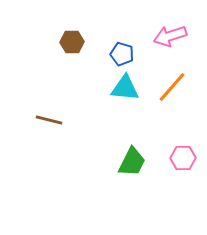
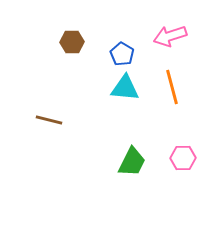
blue pentagon: rotated 15 degrees clockwise
orange line: rotated 56 degrees counterclockwise
